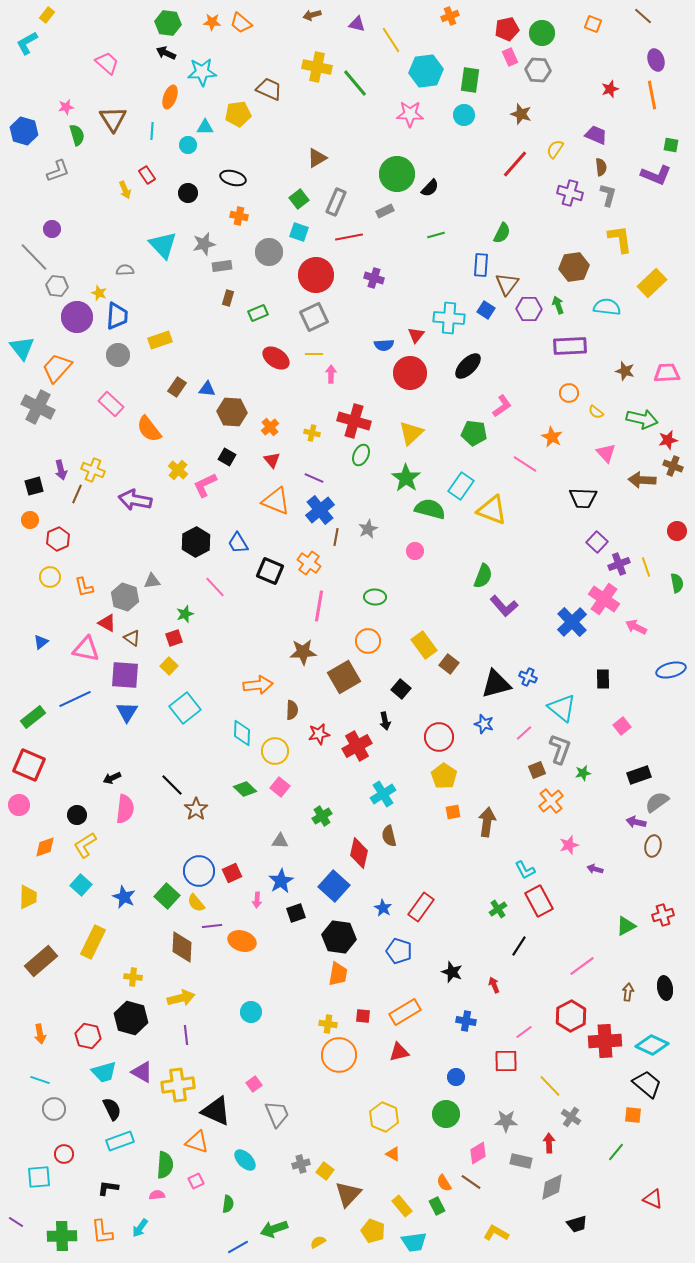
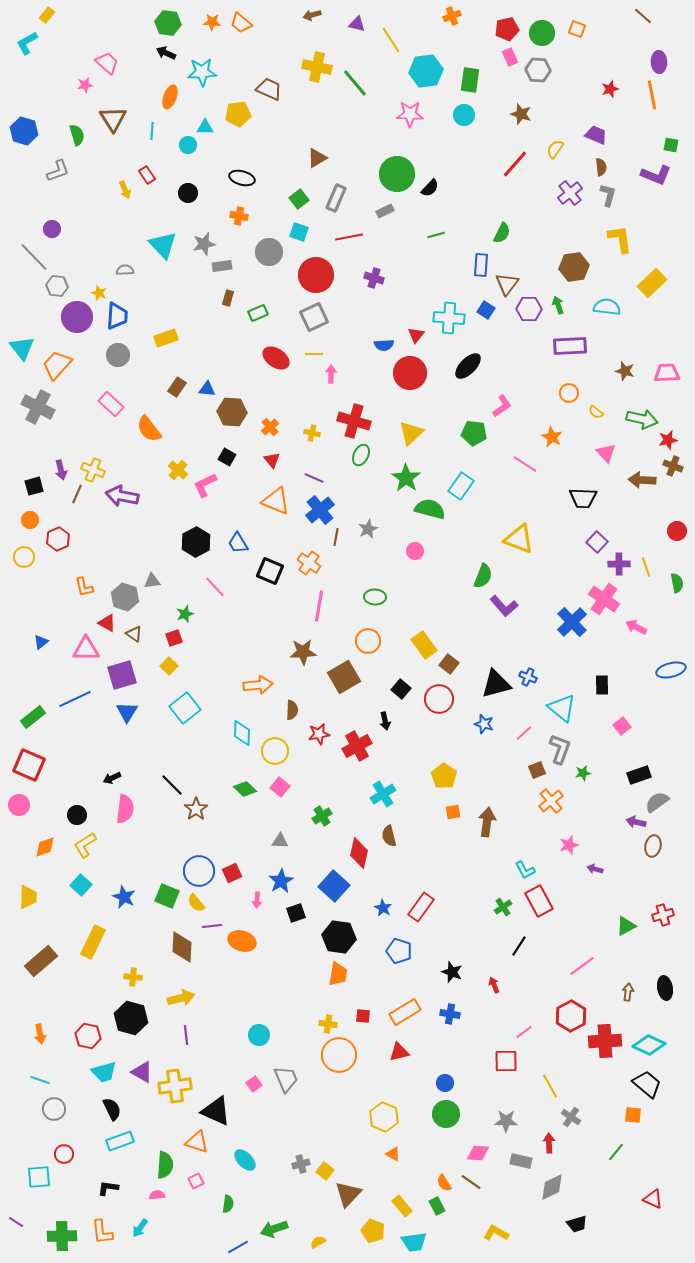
orange cross at (450, 16): moved 2 px right
orange square at (593, 24): moved 16 px left, 5 px down
purple ellipse at (656, 60): moved 3 px right, 2 px down; rotated 15 degrees clockwise
pink star at (66, 107): moved 19 px right, 22 px up
black ellipse at (233, 178): moved 9 px right
purple cross at (570, 193): rotated 35 degrees clockwise
gray rectangle at (336, 202): moved 4 px up
yellow rectangle at (160, 340): moved 6 px right, 2 px up
orange trapezoid at (57, 368): moved 3 px up
purple arrow at (135, 500): moved 13 px left, 4 px up
yellow triangle at (492, 510): moved 27 px right, 29 px down
purple cross at (619, 564): rotated 20 degrees clockwise
yellow circle at (50, 577): moved 26 px left, 20 px up
brown triangle at (132, 638): moved 2 px right, 4 px up
pink triangle at (86, 649): rotated 12 degrees counterclockwise
purple square at (125, 675): moved 3 px left; rotated 20 degrees counterclockwise
black rectangle at (603, 679): moved 1 px left, 6 px down
red circle at (439, 737): moved 38 px up
green square at (167, 896): rotated 20 degrees counterclockwise
green cross at (498, 909): moved 5 px right, 2 px up
cyan circle at (251, 1012): moved 8 px right, 23 px down
blue cross at (466, 1021): moved 16 px left, 7 px up
cyan diamond at (652, 1045): moved 3 px left
blue circle at (456, 1077): moved 11 px left, 6 px down
yellow cross at (178, 1085): moved 3 px left, 1 px down
yellow line at (550, 1086): rotated 15 degrees clockwise
gray trapezoid at (277, 1114): moved 9 px right, 35 px up
pink diamond at (478, 1153): rotated 35 degrees clockwise
